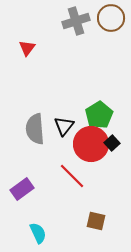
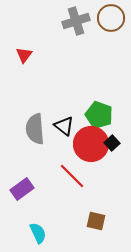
red triangle: moved 3 px left, 7 px down
green pentagon: rotated 20 degrees counterclockwise
black triangle: rotated 30 degrees counterclockwise
